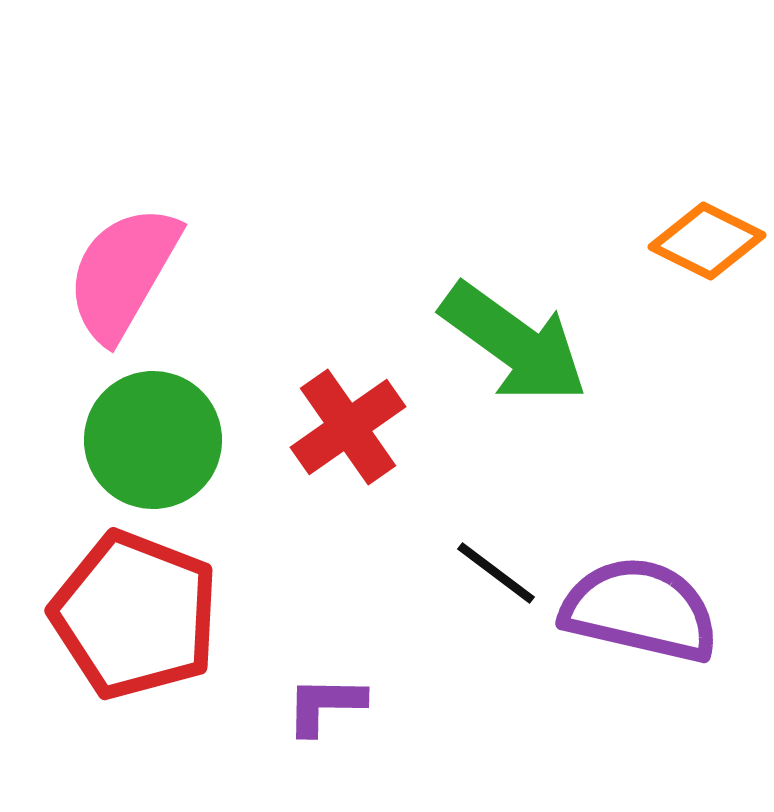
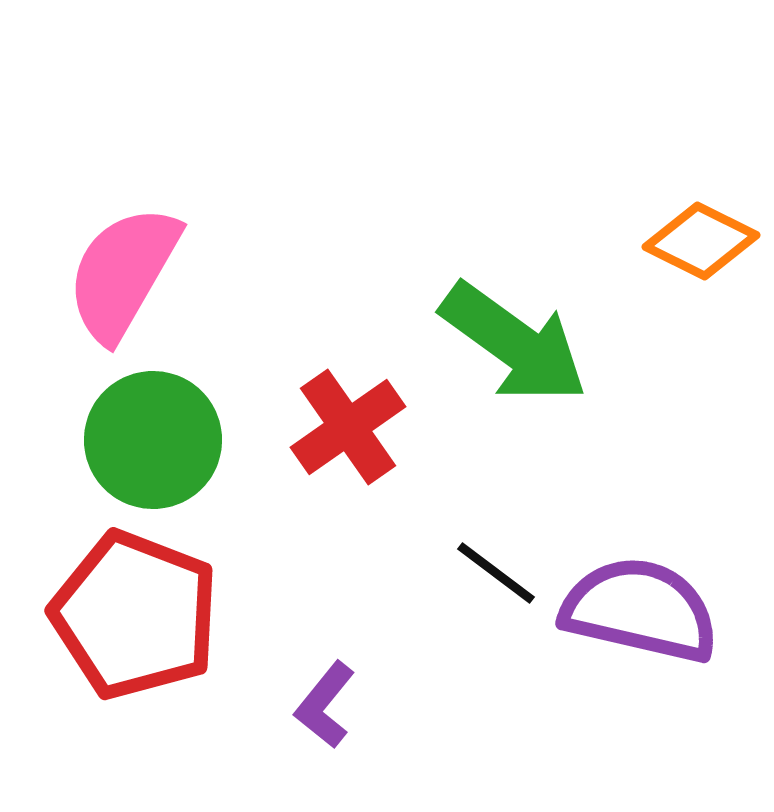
orange diamond: moved 6 px left
purple L-shape: rotated 52 degrees counterclockwise
